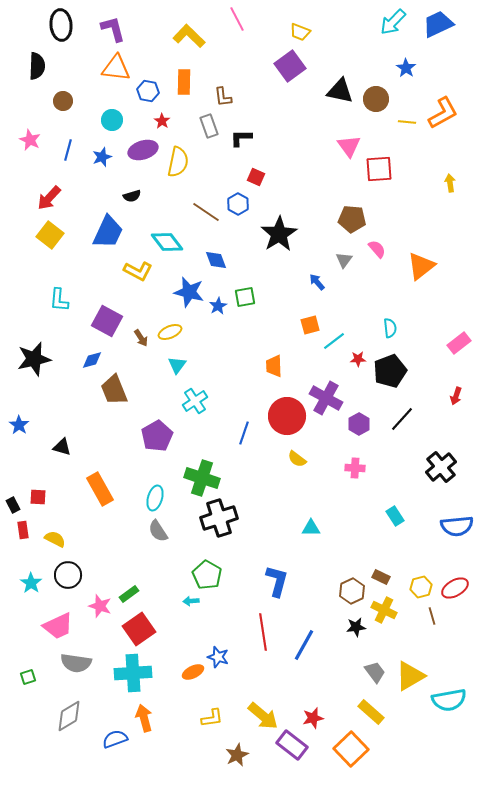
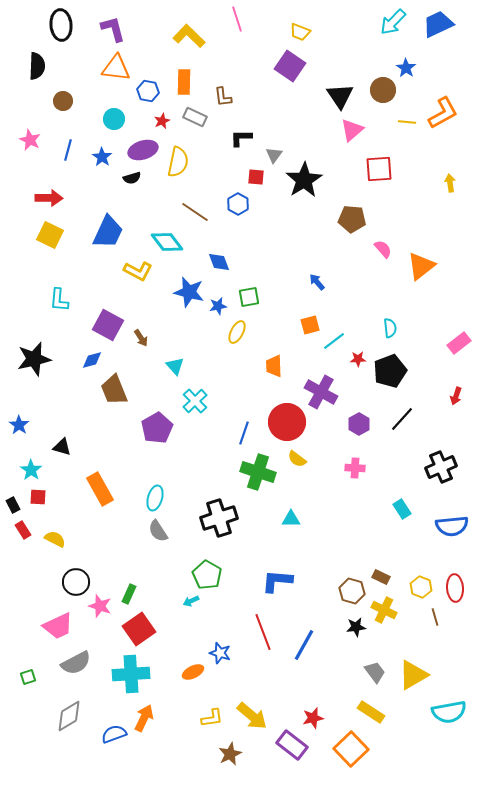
pink line at (237, 19): rotated 10 degrees clockwise
purple square at (290, 66): rotated 20 degrees counterclockwise
black triangle at (340, 91): moved 5 px down; rotated 44 degrees clockwise
brown circle at (376, 99): moved 7 px right, 9 px up
cyan circle at (112, 120): moved 2 px right, 1 px up
red star at (162, 121): rotated 14 degrees clockwise
gray rectangle at (209, 126): moved 14 px left, 9 px up; rotated 45 degrees counterclockwise
pink triangle at (349, 146): moved 3 px right, 16 px up; rotated 25 degrees clockwise
blue star at (102, 157): rotated 18 degrees counterclockwise
red square at (256, 177): rotated 18 degrees counterclockwise
black semicircle at (132, 196): moved 18 px up
red arrow at (49, 198): rotated 132 degrees counterclockwise
brown line at (206, 212): moved 11 px left
black star at (279, 234): moved 25 px right, 54 px up
yellow square at (50, 235): rotated 12 degrees counterclockwise
pink semicircle at (377, 249): moved 6 px right
blue diamond at (216, 260): moved 3 px right, 2 px down
gray triangle at (344, 260): moved 70 px left, 105 px up
green square at (245, 297): moved 4 px right
blue star at (218, 306): rotated 18 degrees clockwise
purple square at (107, 321): moved 1 px right, 4 px down
yellow ellipse at (170, 332): moved 67 px right; rotated 40 degrees counterclockwise
cyan triangle at (177, 365): moved 2 px left, 1 px down; rotated 18 degrees counterclockwise
purple cross at (326, 398): moved 5 px left, 6 px up
cyan cross at (195, 401): rotated 10 degrees counterclockwise
red circle at (287, 416): moved 6 px down
purple pentagon at (157, 436): moved 8 px up
black cross at (441, 467): rotated 16 degrees clockwise
green cross at (202, 478): moved 56 px right, 6 px up
cyan rectangle at (395, 516): moved 7 px right, 7 px up
blue semicircle at (457, 526): moved 5 px left
cyan triangle at (311, 528): moved 20 px left, 9 px up
red rectangle at (23, 530): rotated 24 degrees counterclockwise
black circle at (68, 575): moved 8 px right, 7 px down
blue L-shape at (277, 581): rotated 100 degrees counterclockwise
cyan star at (31, 583): moved 113 px up
yellow hexagon at (421, 587): rotated 25 degrees counterclockwise
red ellipse at (455, 588): rotated 64 degrees counterclockwise
brown hexagon at (352, 591): rotated 20 degrees counterclockwise
green rectangle at (129, 594): rotated 30 degrees counterclockwise
cyan arrow at (191, 601): rotated 21 degrees counterclockwise
brown line at (432, 616): moved 3 px right, 1 px down
red line at (263, 632): rotated 12 degrees counterclockwise
blue star at (218, 657): moved 2 px right, 4 px up
gray semicircle at (76, 663): rotated 36 degrees counterclockwise
cyan cross at (133, 673): moved 2 px left, 1 px down
yellow triangle at (410, 676): moved 3 px right, 1 px up
cyan semicircle at (449, 700): moved 12 px down
yellow rectangle at (371, 712): rotated 8 degrees counterclockwise
yellow arrow at (263, 716): moved 11 px left
orange arrow at (144, 718): rotated 40 degrees clockwise
blue semicircle at (115, 739): moved 1 px left, 5 px up
brown star at (237, 755): moved 7 px left, 1 px up
